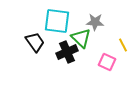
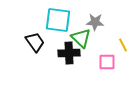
cyan square: moved 1 px right, 1 px up
black cross: moved 2 px right, 1 px down; rotated 20 degrees clockwise
pink square: rotated 24 degrees counterclockwise
